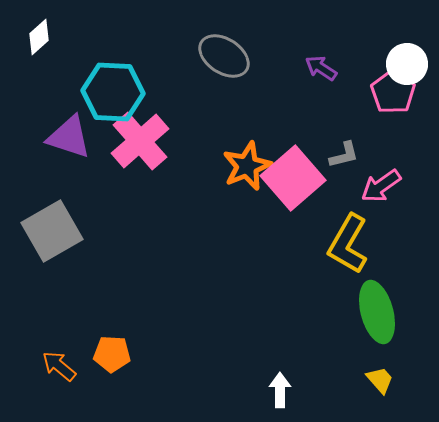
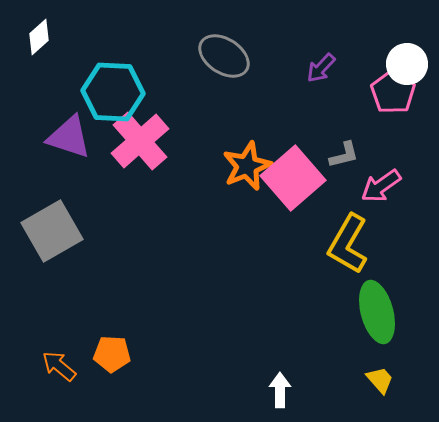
purple arrow: rotated 80 degrees counterclockwise
